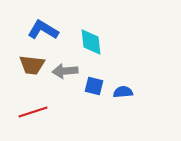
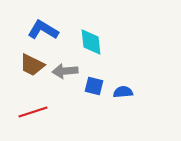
brown trapezoid: rotated 20 degrees clockwise
